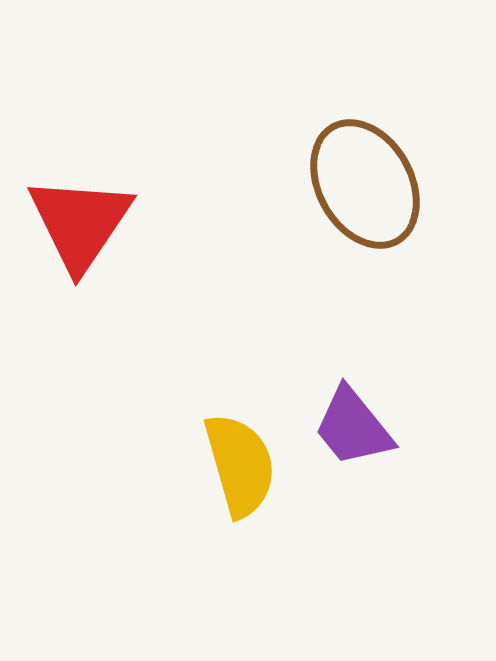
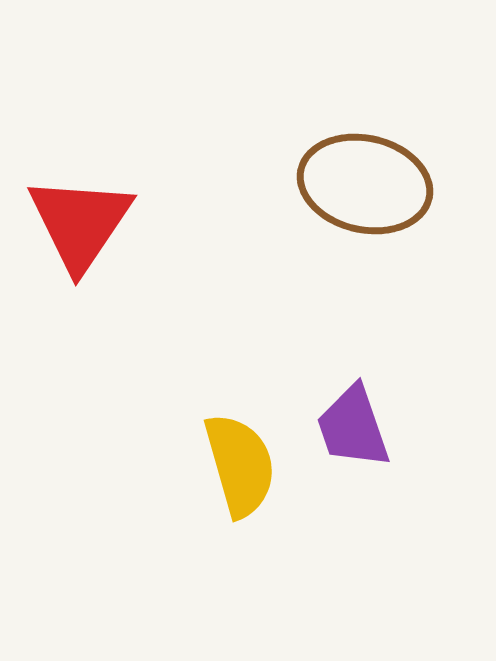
brown ellipse: rotated 48 degrees counterclockwise
purple trapezoid: rotated 20 degrees clockwise
